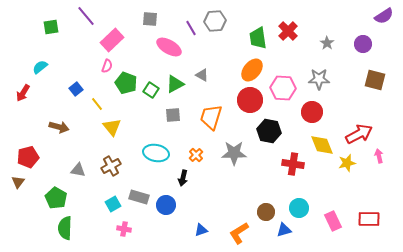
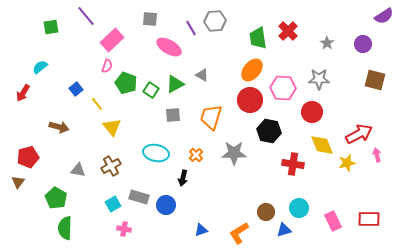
pink arrow at (379, 156): moved 2 px left, 1 px up
